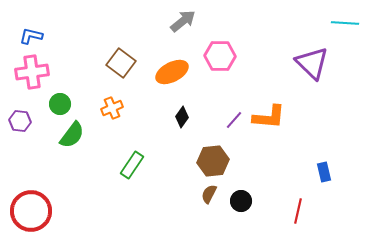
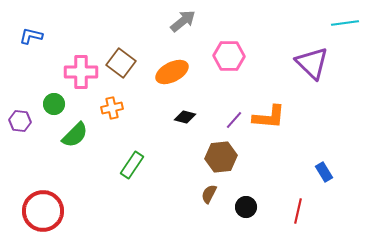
cyan line: rotated 12 degrees counterclockwise
pink hexagon: moved 9 px right
pink cross: moved 49 px right; rotated 8 degrees clockwise
green circle: moved 6 px left
orange cross: rotated 10 degrees clockwise
black diamond: moved 3 px right; rotated 70 degrees clockwise
green semicircle: moved 3 px right; rotated 8 degrees clockwise
brown hexagon: moved 8 px right, 4 px up
blue rectangle: rotated 18 degrees counterclockwise
black circle: moved 5 px right, 6 px down
red circle: moved 12 px right
